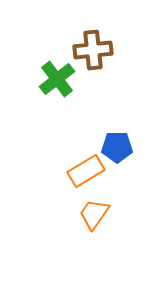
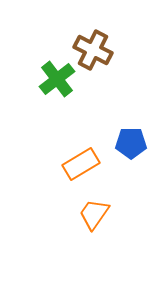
brown cross: rotated 33 degrees clockwise
blue pentagon: moved 14 px right, 4 px up
orange rectangle: moved 5 px left, 7 px up
